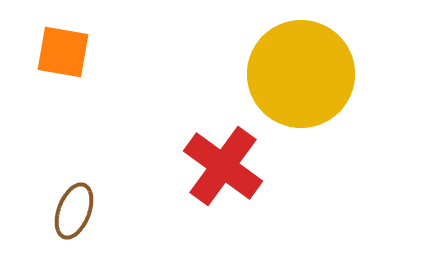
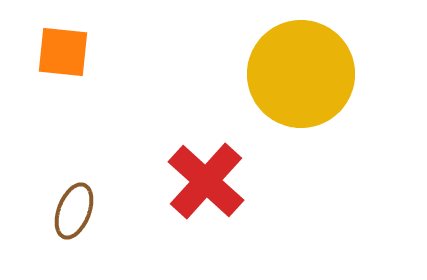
orange square: rotated 4 degrees counterclockwise
red cross: moved 17 px left, 15 px down; rotated 6 degrees clockwise
